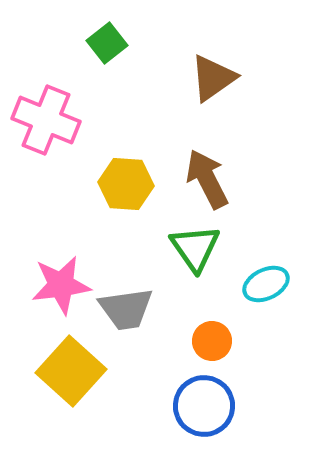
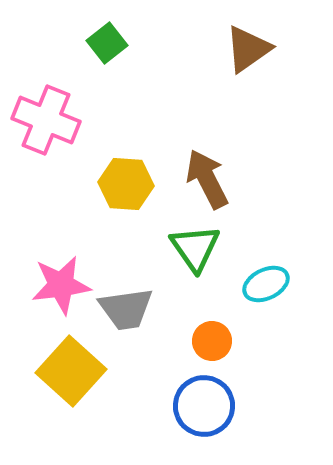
brown triangle: moved 35 px right, 29 px up
